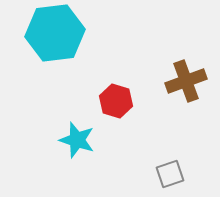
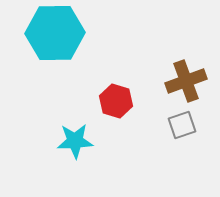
cyan hexagon: rotated 6 degrees clockwise
cyan star: moved 2 px left, 1 px down; rotated 21 degrees counterclockwise
gray square: moved 12 px right, 49 px up
